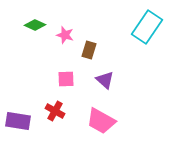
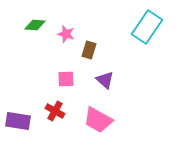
green diamond: rotated 20 degrees counterclockwise
pink star: moved 1 px right, 1 px up
pink trapezoid: moved 3 px left, 1 px up
